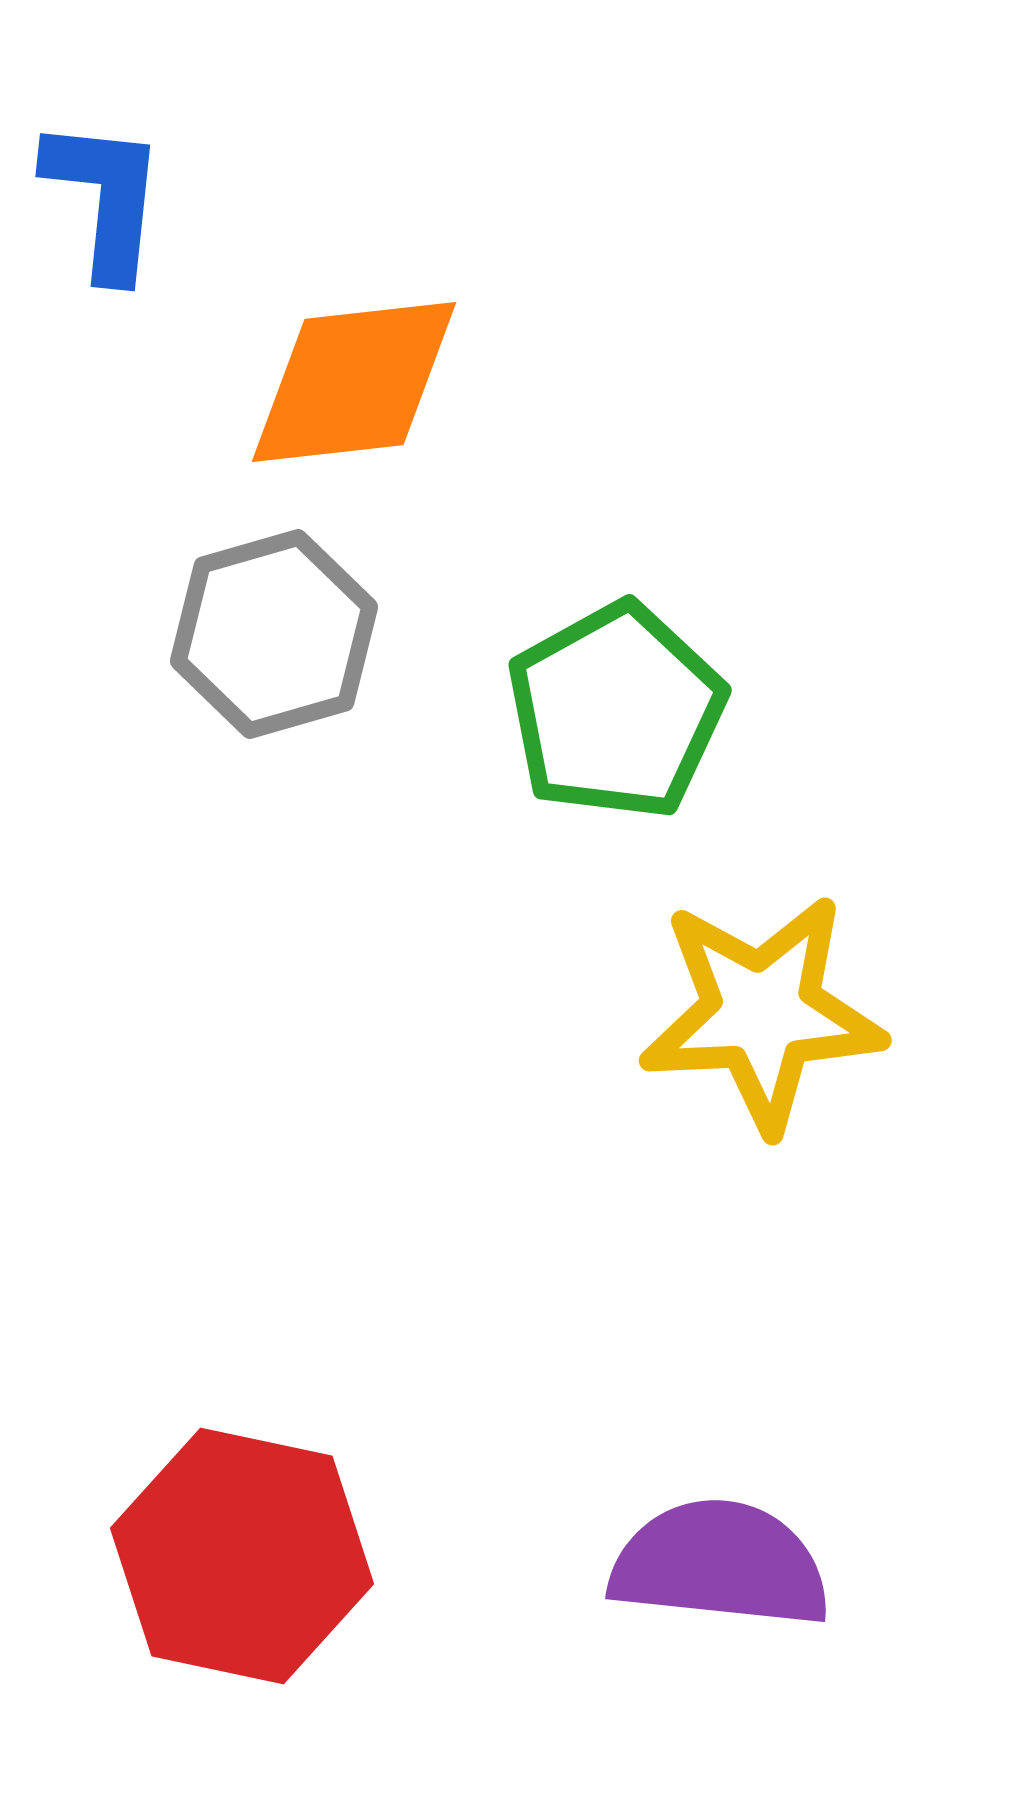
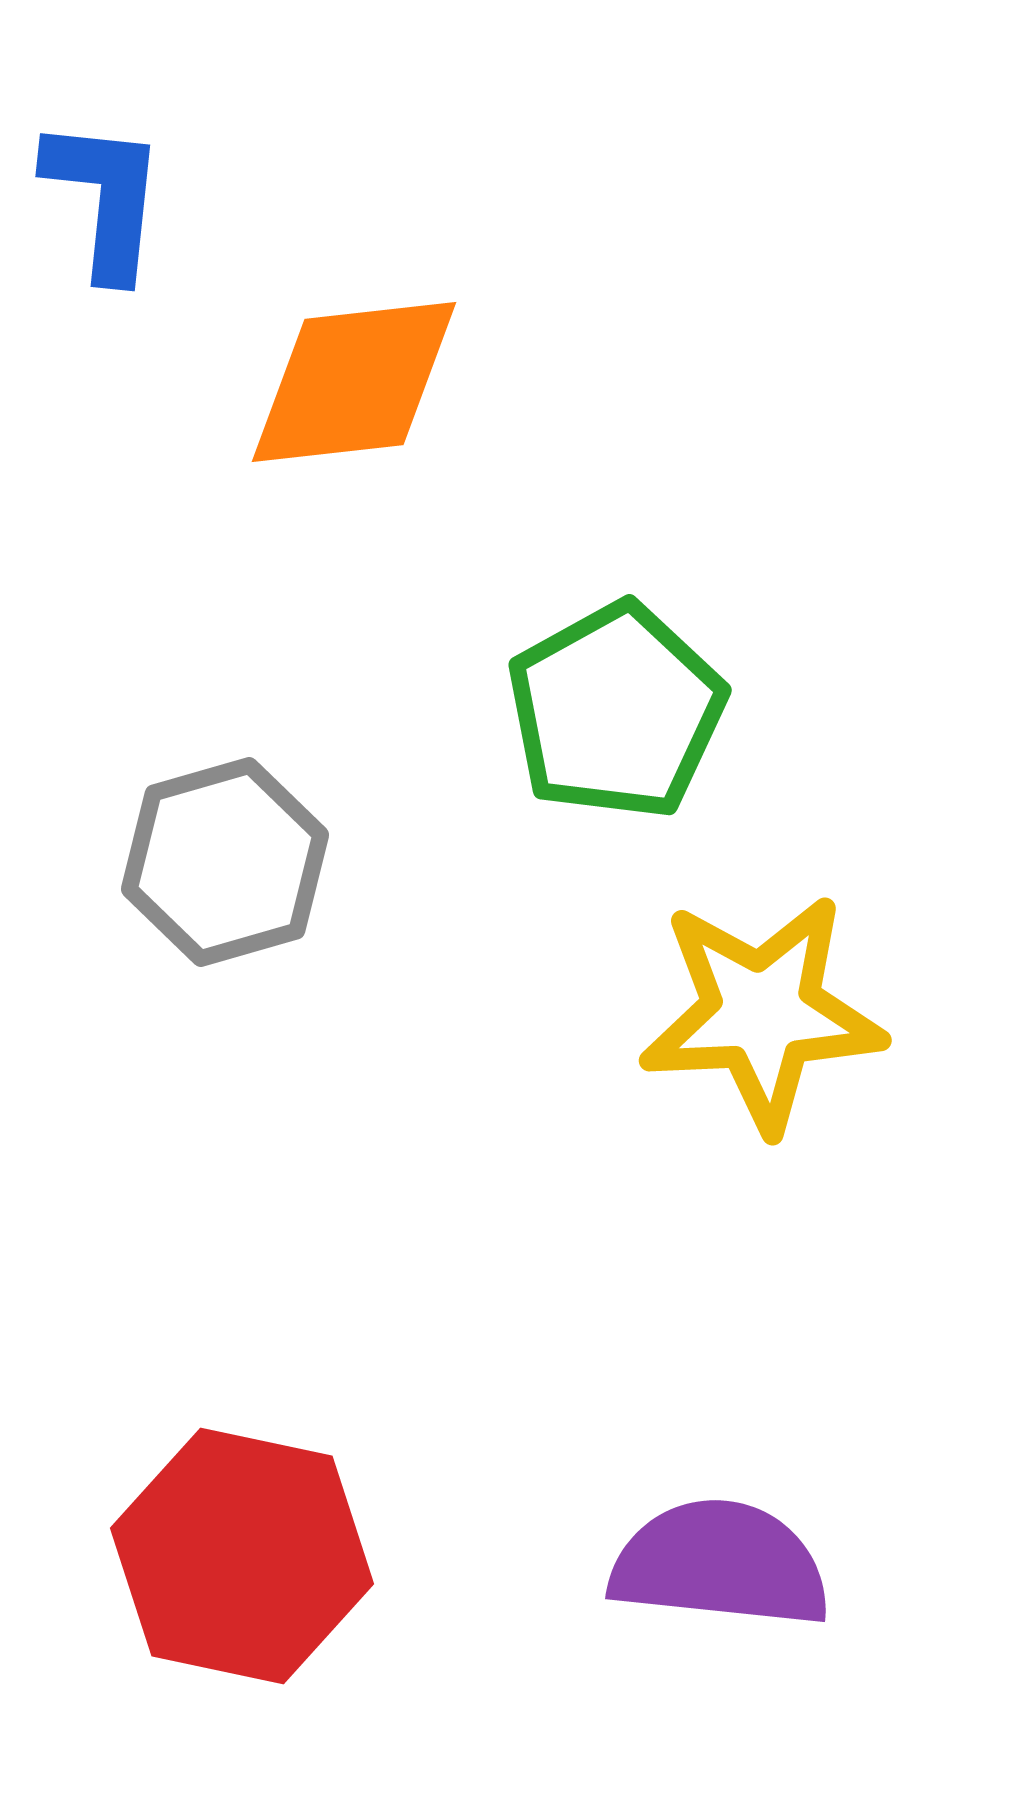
gray hexagon: moved 49 px left, 228 px down
